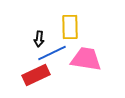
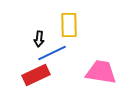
yellow rectangle: moved 1 px left, 2 px up
pink trapezoid: moved 15 px right, 13 px down
